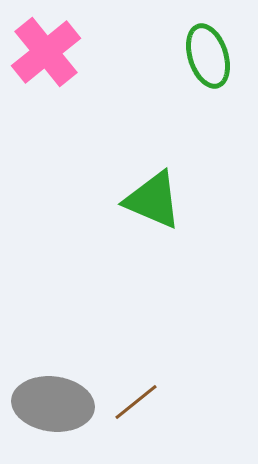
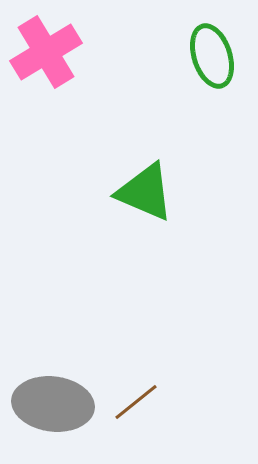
pink cross: rotated 8 degrees clockwise
green ellipse: moved 4 px right
green triangle: moved 8 px left, 8 px up
